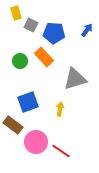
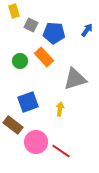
yellow rectangle: moved 2 px left, 2 px up
